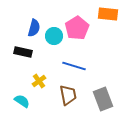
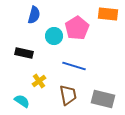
blue semicircle: moved 13 px up
black rectangle: moved 1 px right, 1 px down
gray rectangle: rotated 55 degrees counterclockwise
